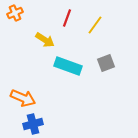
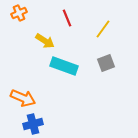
orange cross: moved 4 px right
red line: rotated 42 degrees counterclockwise
yellow line: moved 8 px right, 4 px down
yellow arrow: moved 1 px down
cyan rectangle: moved 4 px left
